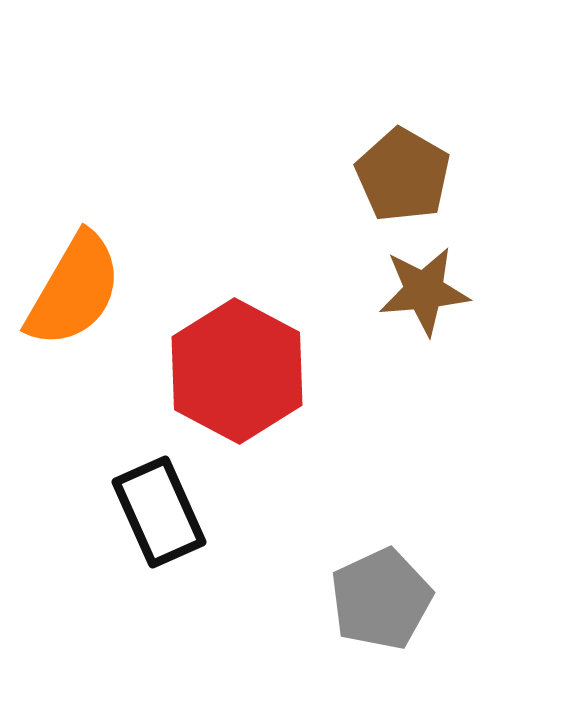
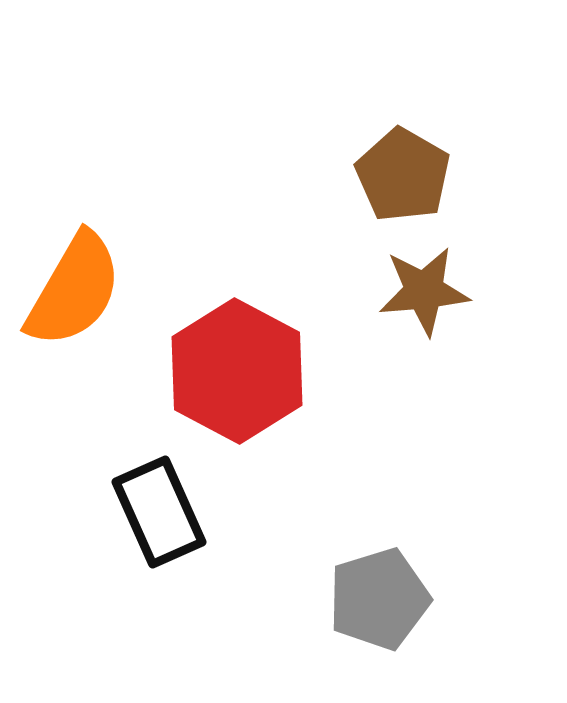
gray pentagon: moved 2 px left; rotated 8 degrees clockwise
